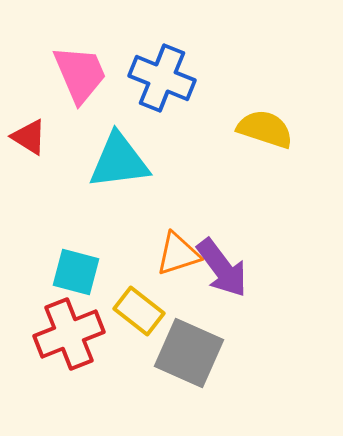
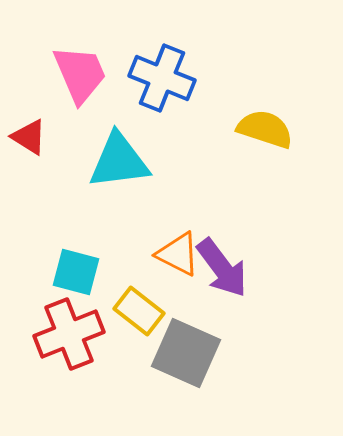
orange triangle: rotated 45 degrees clockwise
gray square: moved 3 px left
